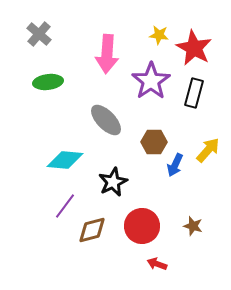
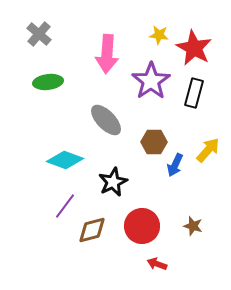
cyan diamond: rotated 15 degrees clockwise
